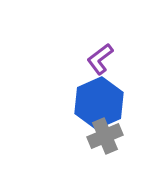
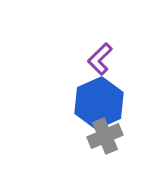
purple L-shape: rotated 8 degrees counterclockwise
